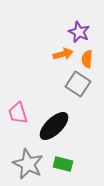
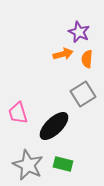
gray square: moved 5 px right, 10 px down; rotated 25 degrees clockwise
gray star: moved 1 px down
